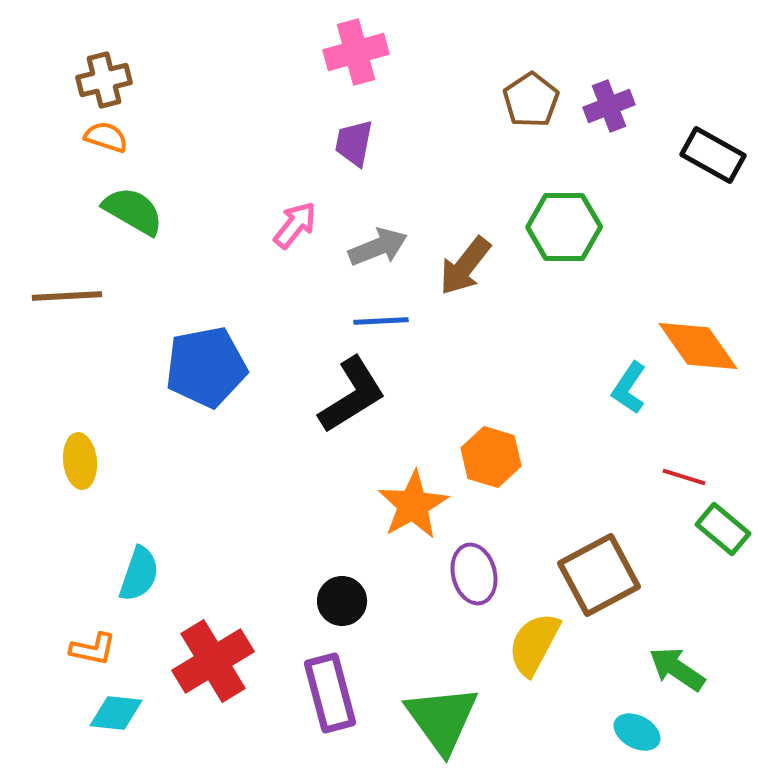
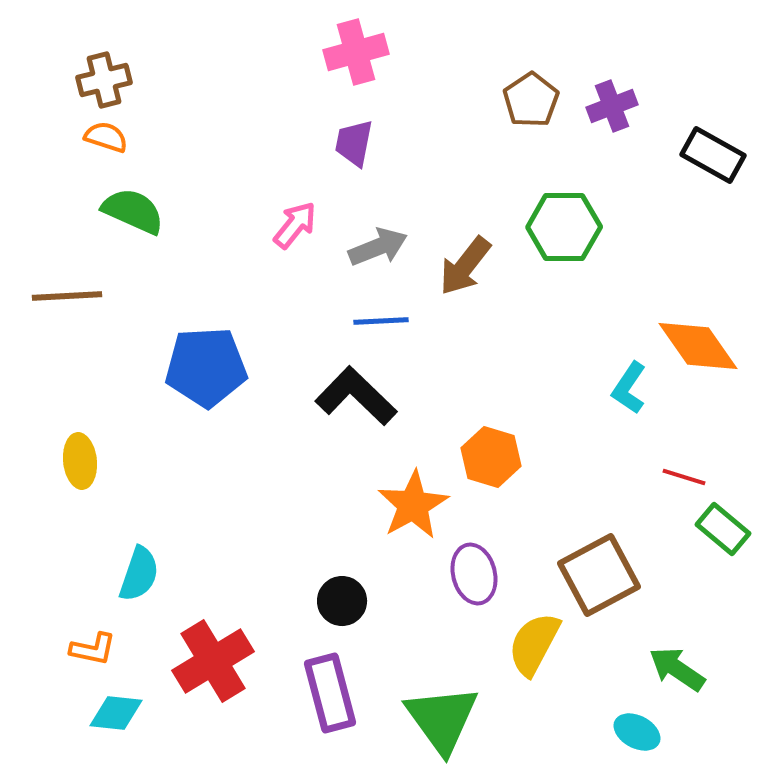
purple cross: moved 3 px right
green semicircle: rotated 6 degrees counterclockwise
blue pentagon: rotated 8 degrees clockwise
black L-shape: moved 4 px right, 1 px down; rotated 104 degrees counterclockwise
